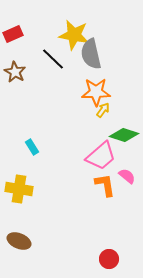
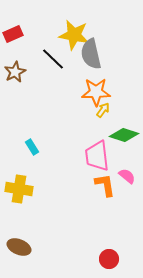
brown star: rotated 15 degrees clockwise
pink trapezoid: moved 4 px left; rotated 124 degrees clockwise
brown ellipse: moved 6 px down
